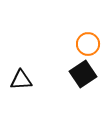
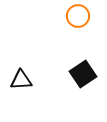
orange circle: moved 10 px left, 28 px up
